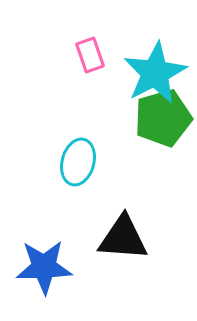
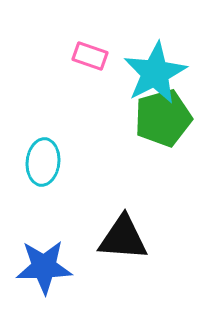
pink rectangle: moved 1 px down; rotated 52 degrees counterclockwise
cyan ellipse: moved 35 px left; rotated 9 degrees counterclockwise
